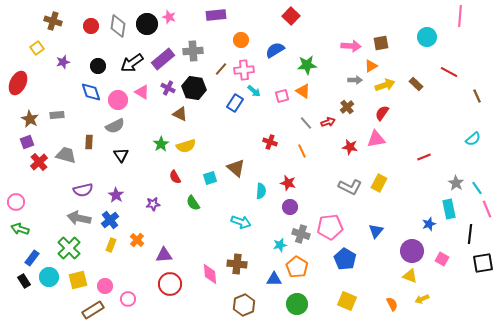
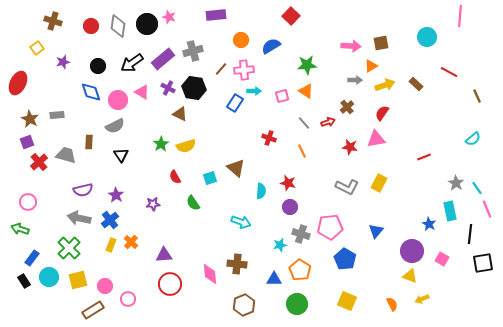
blue semicircle at (275, 50): moved 4 px left, 4 px up
gray cross at (193, 51): rotated 12 degrees counterclockwise
cyan arrow at (254, 91): rotated 40 degrees counterclockwise
orange triangle at (303, 91): moved 3 px right
gray line at (306, 123): moved 2 px left
red cross at (270, 142): moved 1 px left, 4 px up
gray L-shape at (350, 187): moved 3 px left
pink circle at (16, 202): moved 12 px right
cyan rectangle at (449, 209): moved 1 px right, 2 px down
blue star at (429, 224): rotated 24 degrees counterclockwise
orange cross at (137, 240): moved 6 px left, 2 px down
orange pentagon at (297, 267): moved 3 px right, 3 px down
